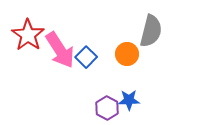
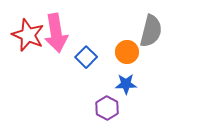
red star: rotated 12 degrees counterclockwise
pink arrow: moved 4 px left, 17 px up; rotated 24 degrees clockwise
orange circle: moved 2 px up
blue star: moved 3 px left, 16 px up
